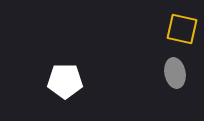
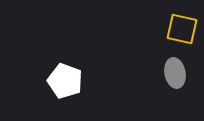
white pentagon: rotated 20 degrees clockwise
